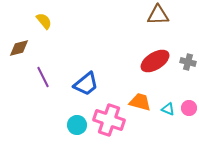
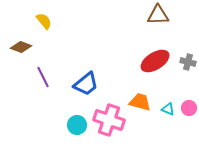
brown diamond: moved 2 px right, 1 px up; rotated 35 degrees clockwise
